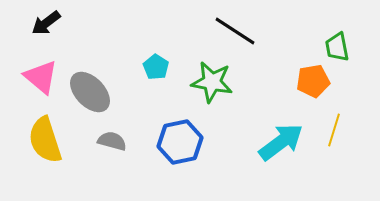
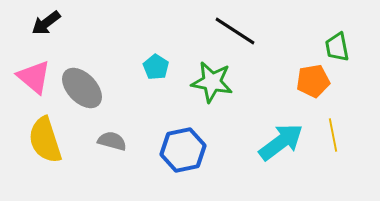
pink triangle: moved 7 px left
gray ellipse: moved 8 px left, 4 px up
yellow line: moved 1 px left, 5 px down; rotated 28 degrees counterclockwise
blue hexagon: moved 3 px right, 8 px down
